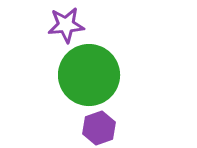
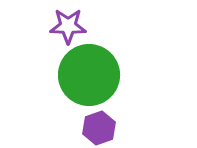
purple star: moved 2 px right, 1 px down; rotated 6 degrees clockwise
